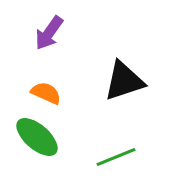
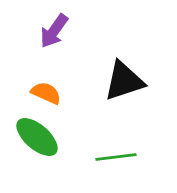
purple arrow: moved 5 px right, 2 px up
green line: rotated 15 degrees clockwise
